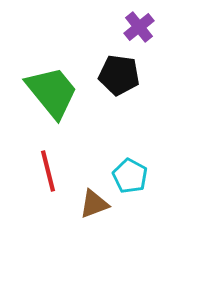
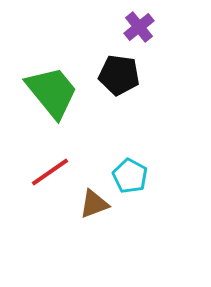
red line: moved 2 px right, 1 px down; rotated 69 degrees clockwise
